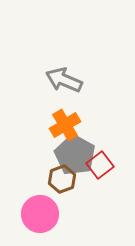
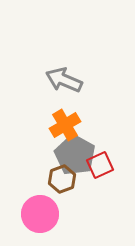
red square: rotated 12 degrees clockwise
